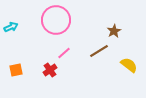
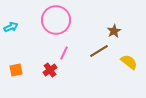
pink line: rotated 24 degrees counterclockwise
yellow semicircle: moved 3 px up
